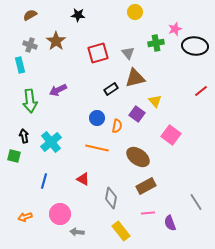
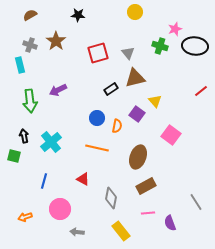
green cross: moved 4 px right, 3 px down; rotated 28 degrees clockwise
brown ellipse: rotated 75 degrees clockwise
pink circle: moved 5 px up
